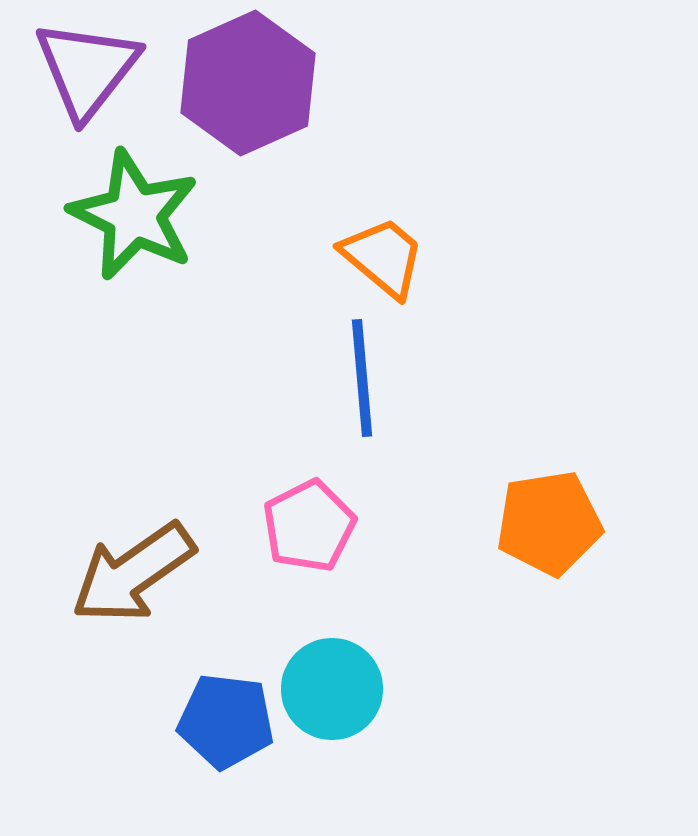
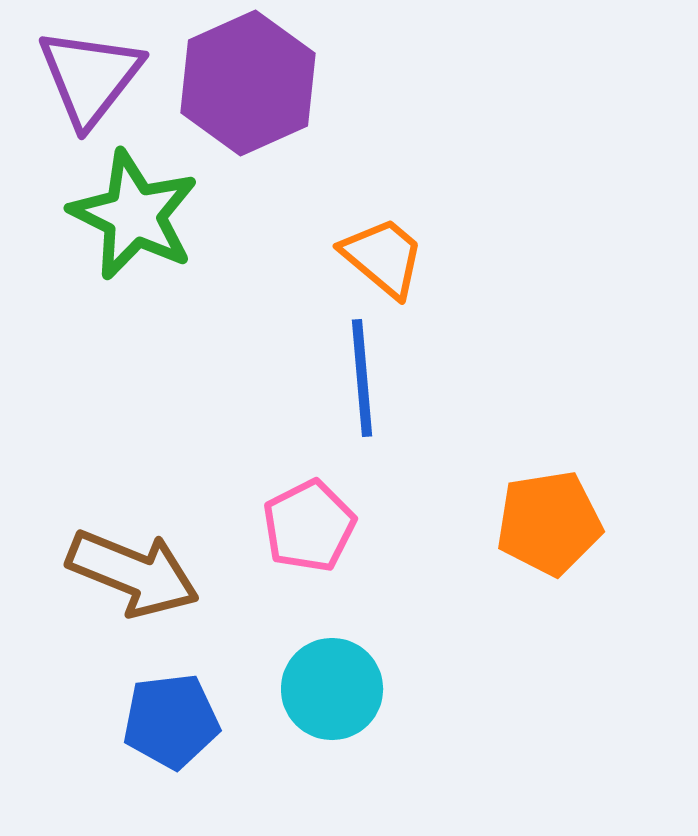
purple triangle: moved 3 px right, 8 px down
brown arrow: rotated 123 degrees counterclockwise
blue pentagon: moved 55 px left; rotated 14 degrees counterclockwise
